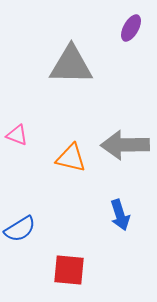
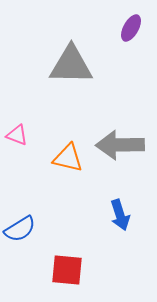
gray arrow: moved 5 px left
orange triangle: moved 3 px left
red square: moved 2 px left
